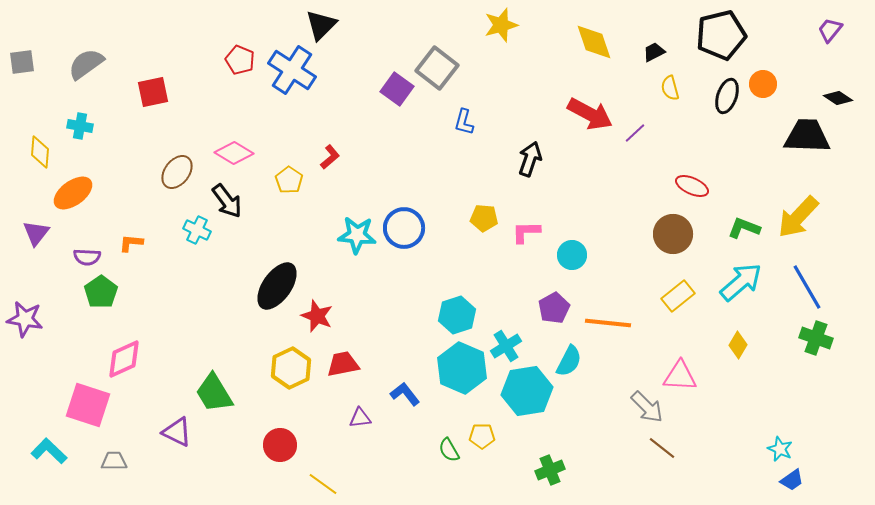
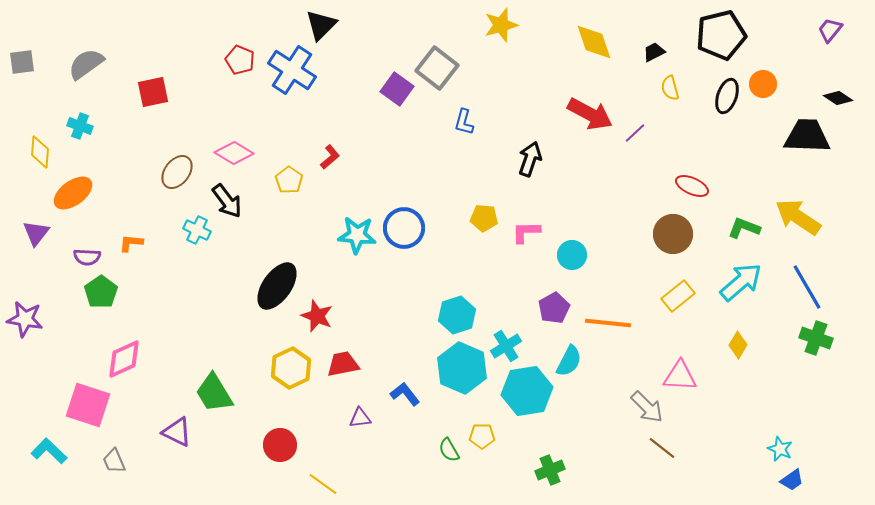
cyan cross at (80, 126): rotated 10 degrees clockwise
yellow arrow at (798, 217): rotated 81 degrees clockwise
gray trapezoid at (114, 461): rotated 112 degrees counterclockwise
